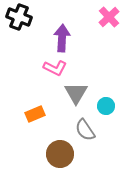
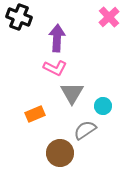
purple arrow: moved 5 px left
gray triangle: moved 4 px left
cyan circle: moved 3 px left
gray semicircle: rotated 90 degrees clockwise
brown circle: moved 1 px up
